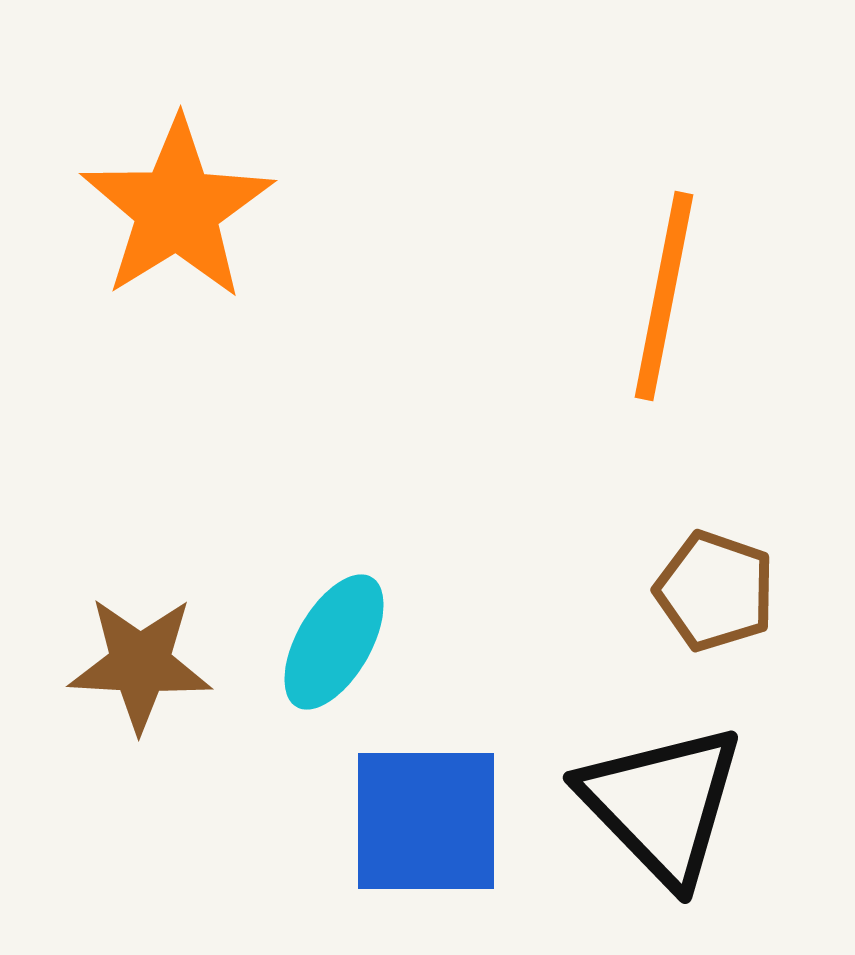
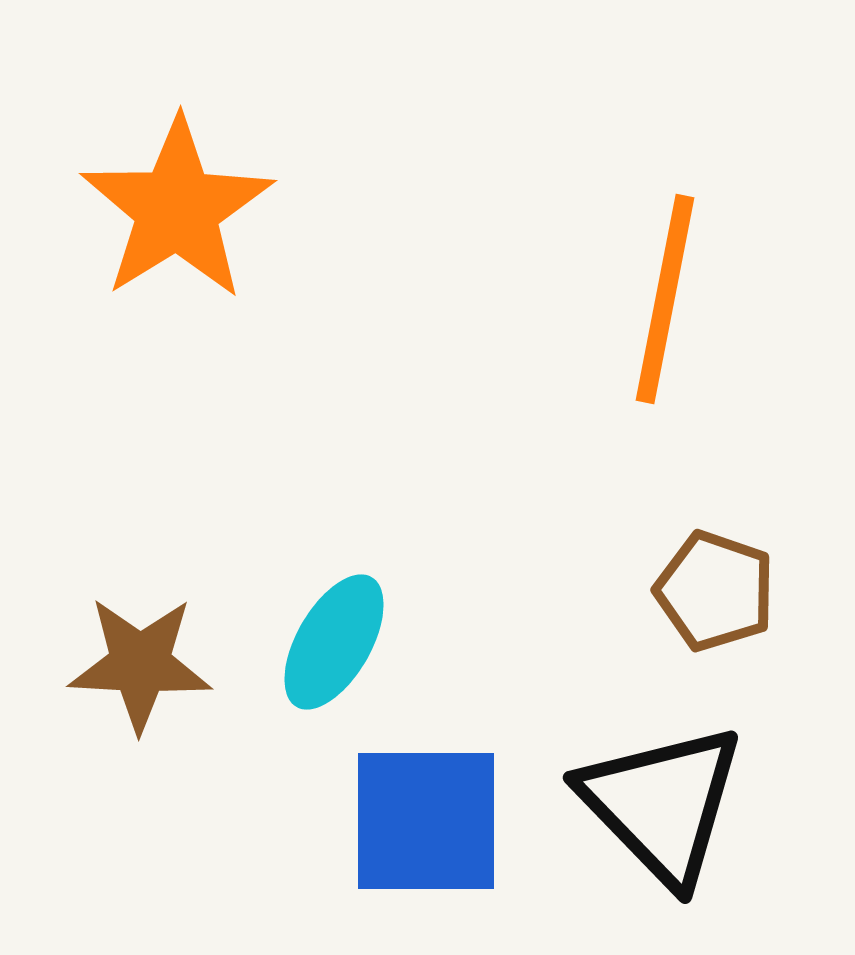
orange line: moved 1 px right, 3 px down
